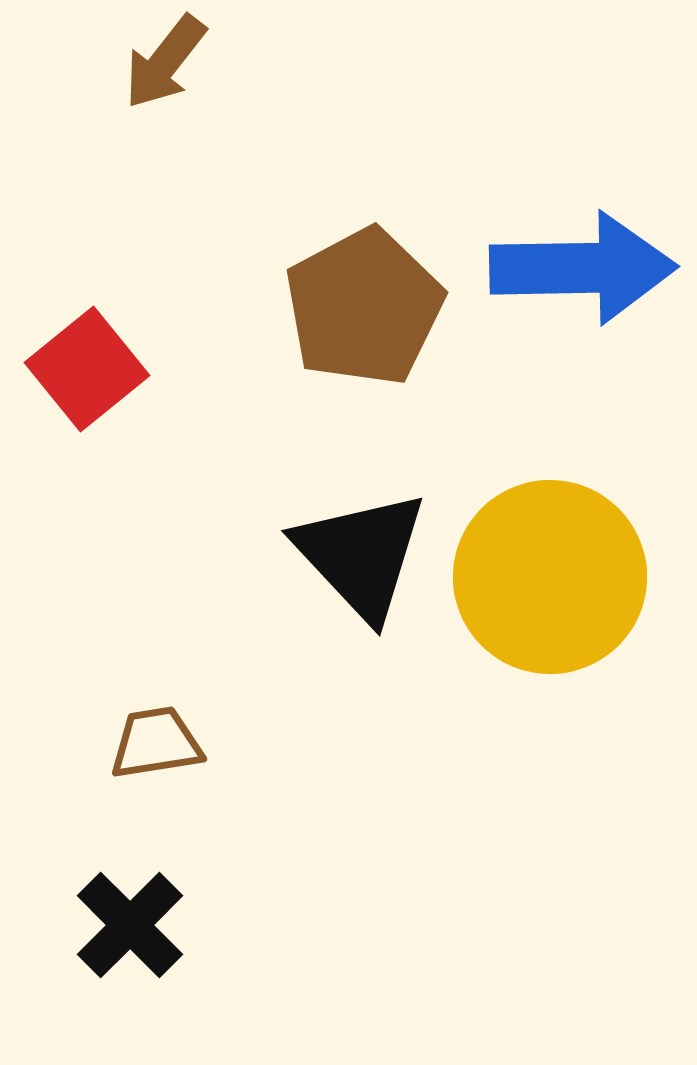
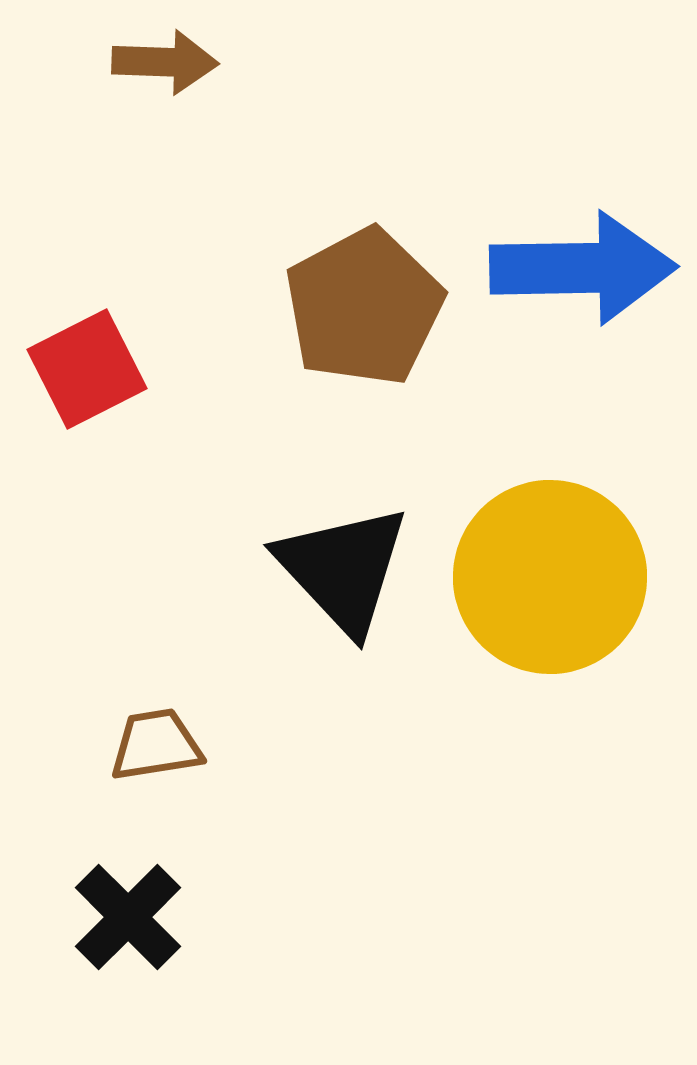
brown arrow: rotated 126 degrees counterclockwise
red square: rotated 12 degrees clockwise
black triangle: moved 18 px left, 14 px down
brown trapezoid: moved 2 px down
black cross: moved 2 px left, 8 px up
